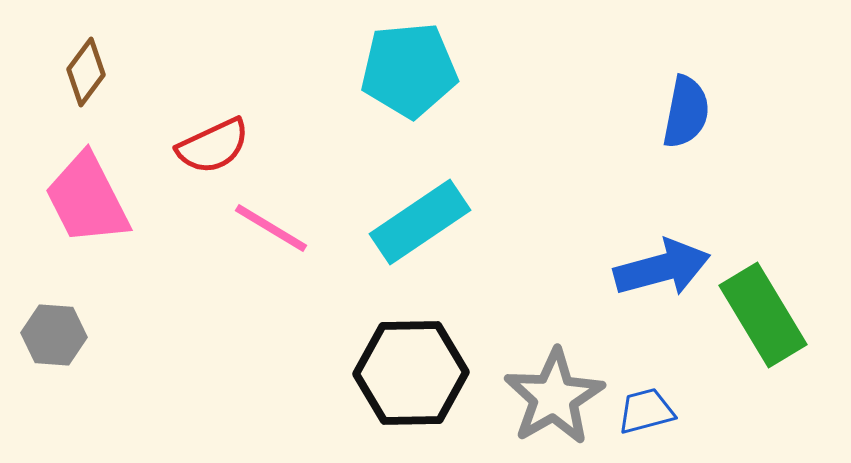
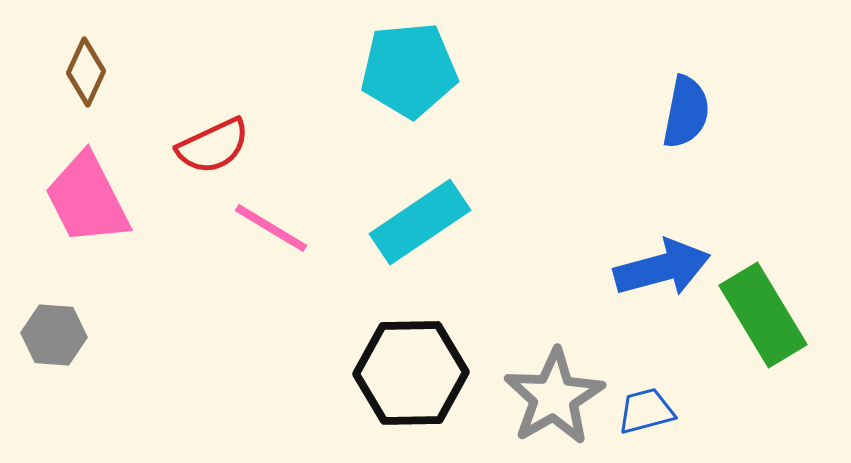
brown diamond: rotated 12 degrees counterclockwise
